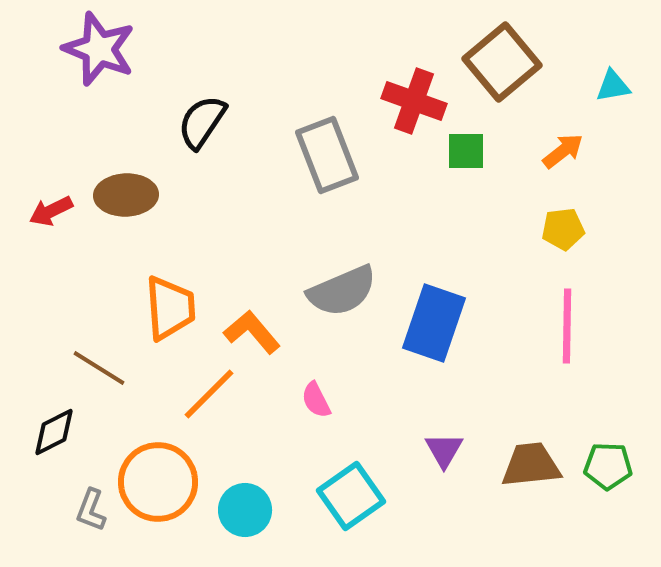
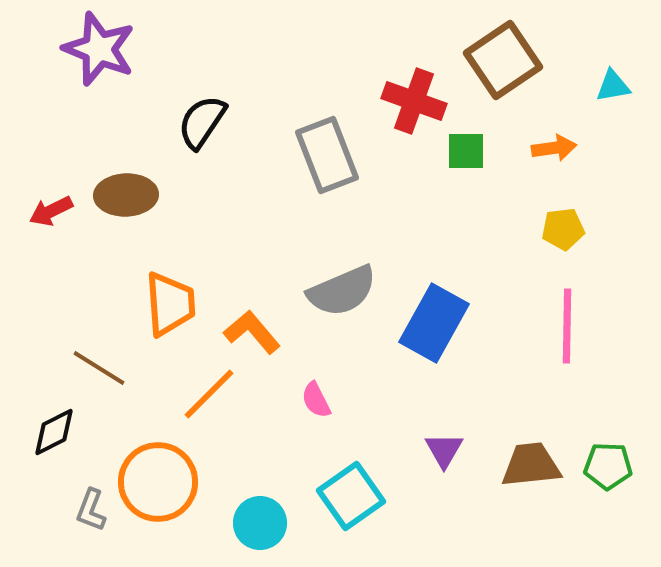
brown square: moved 1 px right, 2 px up; rotated 6 degrees clockwise
orange arrow: moved 9 px left, 3 px up; rotated 30 degrees clockwise
orange trapezoid: moved 4 px up
blue rectangle: rotated 10 degrees clockwise
cyan circle: moved 15 px right, 13 px down
